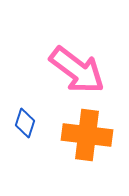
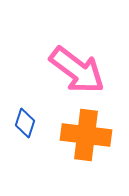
orange cross: moved 1 px left
